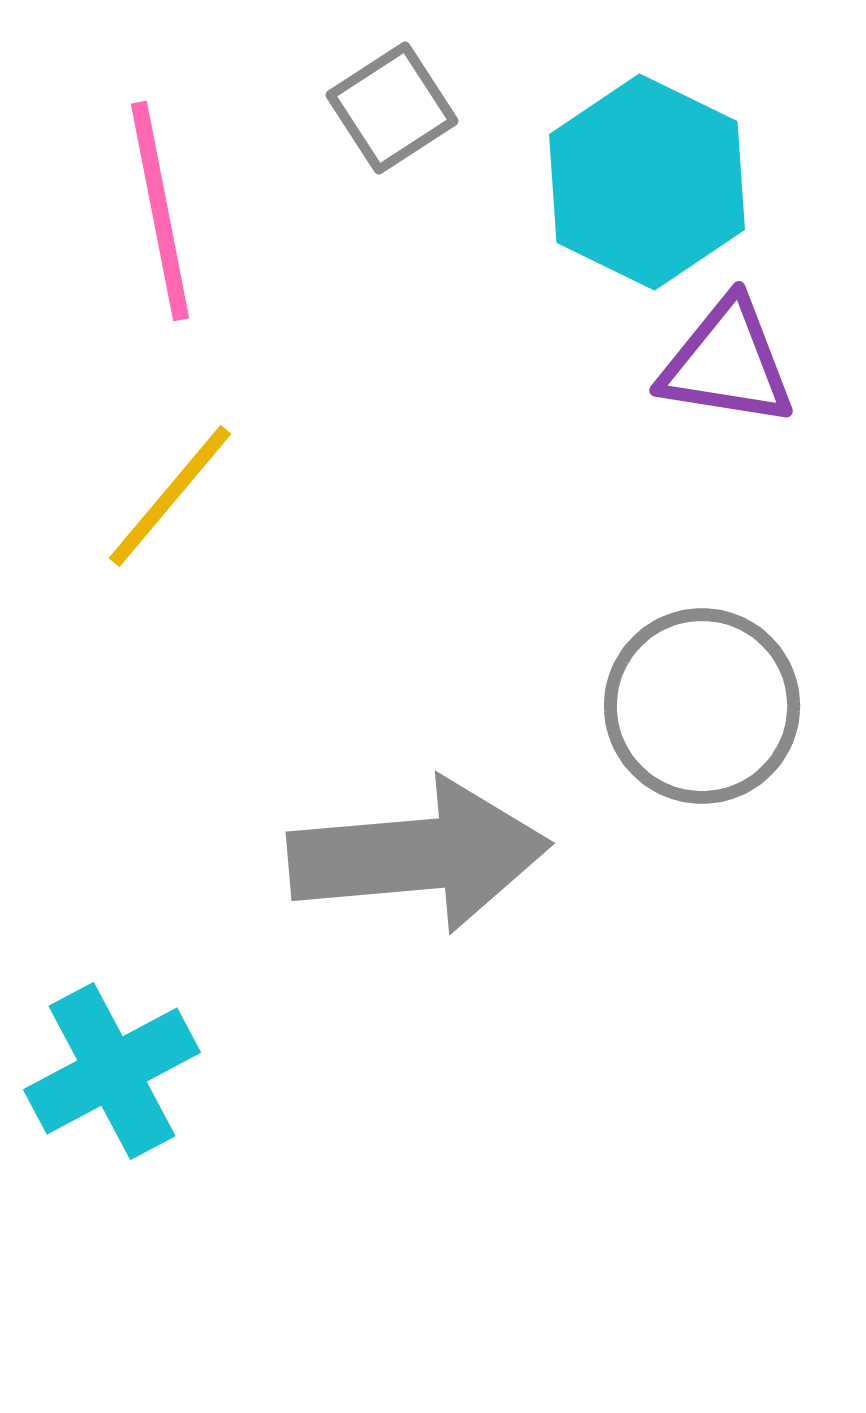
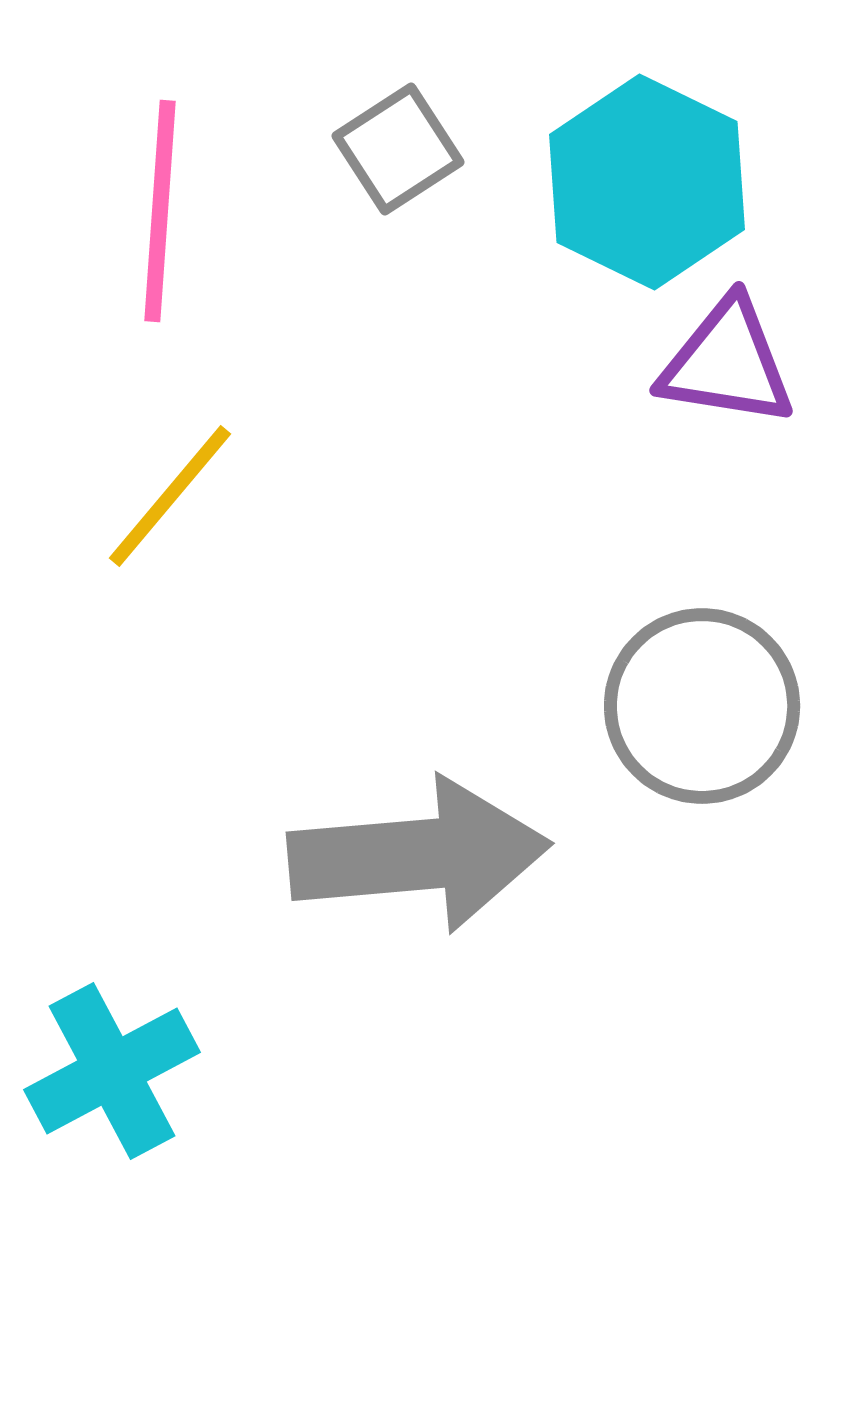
gray square: moved 6 px right, 41 px down
pink line: rotated 15 degrees clockwise
